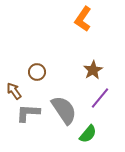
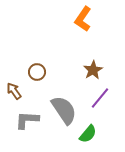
gray L-shape: moved 1 px left, 7 px down
